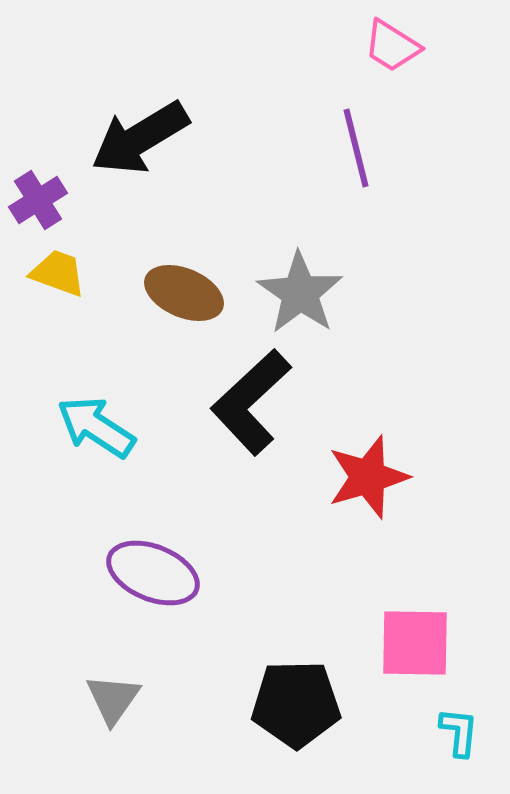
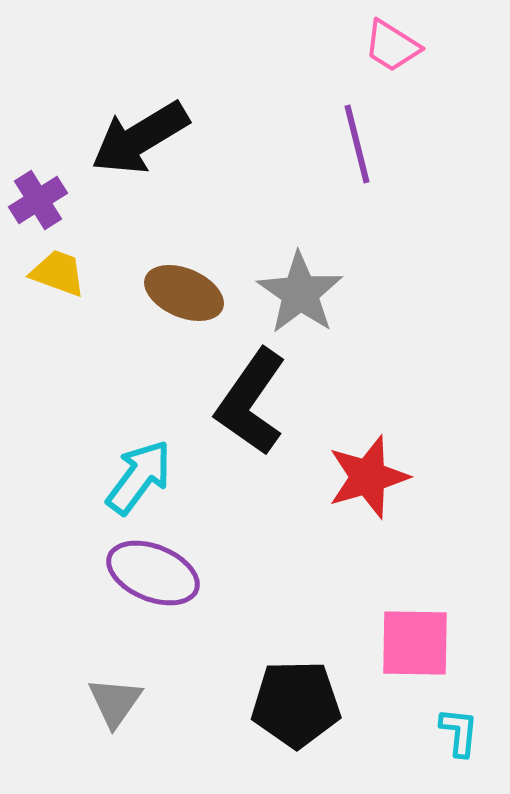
purple line: moved 1 px right, 4 px up
black L-shape: rotated 12 degrees counterclockwise
cyan arrow: moved 43 px right, 50 px down; rotated 94 degrees clockwise
gray triangle: moved 2 px right, 3 px down
